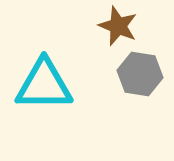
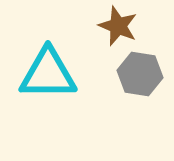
cyan triangle: moved 4 px right, 11 px up
